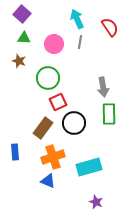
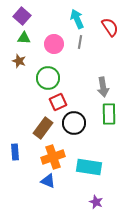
purple square: moved 2 px down
cyan rectangle: rotated 25 degrees clockwise
